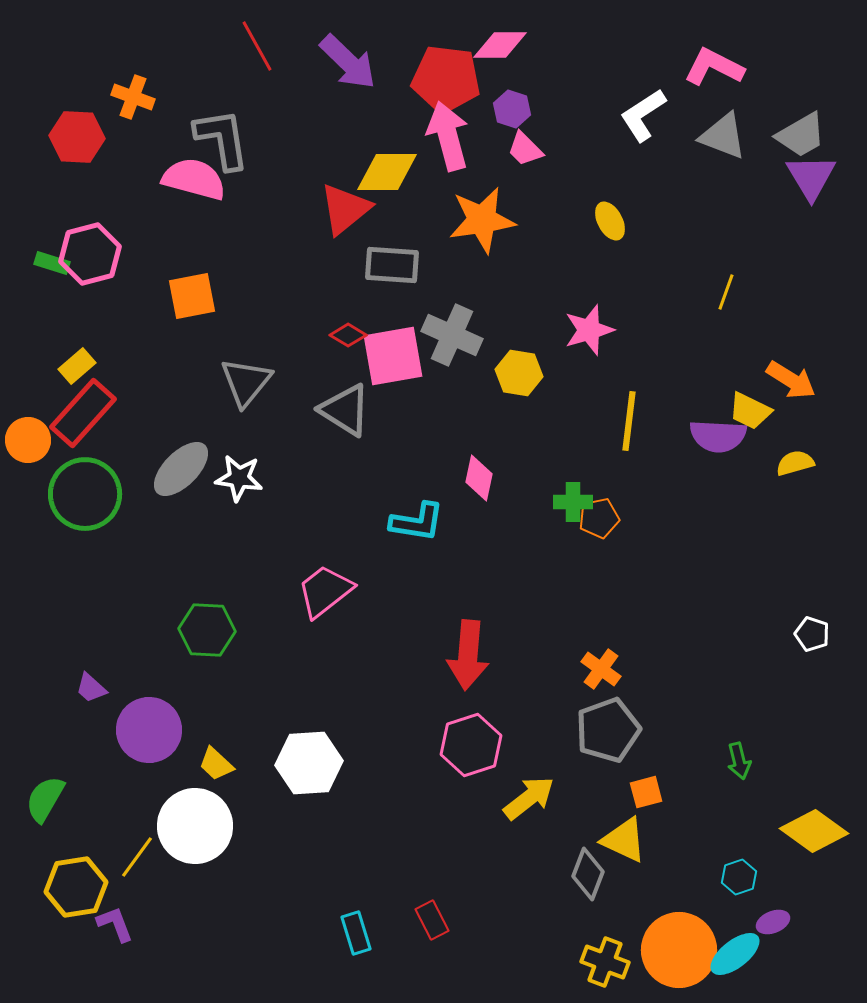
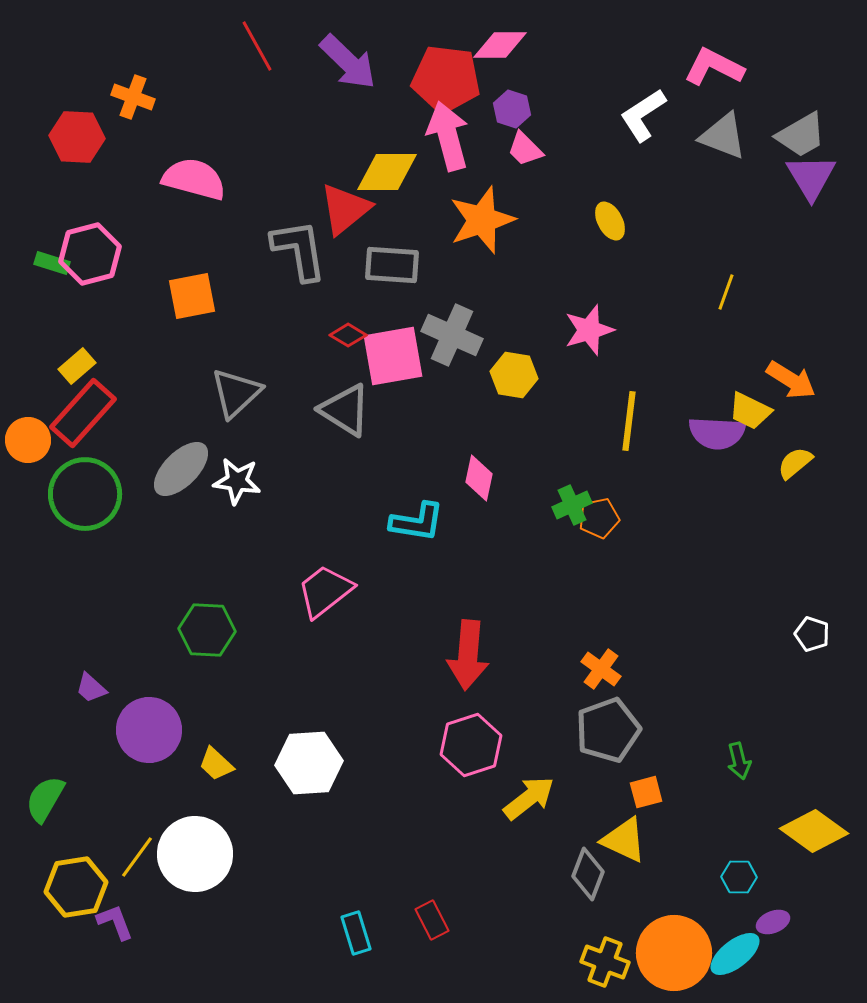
gray L-shape at (222, 139): moved 77 px right, 111 px down
orange star at (482, 220): rotated 10 degrees counterclockwise
yellow hexagon at (519, 373): moved 5 px left, 2 px down
gray triangle at (246, 382): moved 10 px left, 11 px down; rotated 8 degrees clockwise
purple semicircle at (718, 436): moved 1 px left, 3 px up
yellow semicircle at (795, 463): rotated 24 degrees counterclockwise
white star at (239, 478): moved 2 px left, 3 px down
green cross at (573, 502): moved 1 px left, 3 px down; rotated 24 degrees counterclockwise
white circle at (195, 826): moved 28 px down
cyan hexagon at (739, 877): rotated 20 degrees clockwise
purple L-shape at (115, 924): moved 2 px up
orange circle at (679, 950): moved 5 px left, 3 px down
